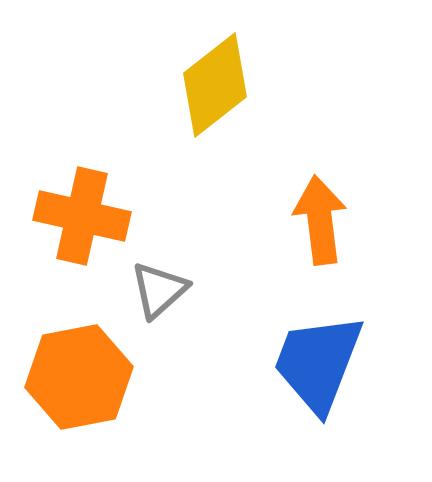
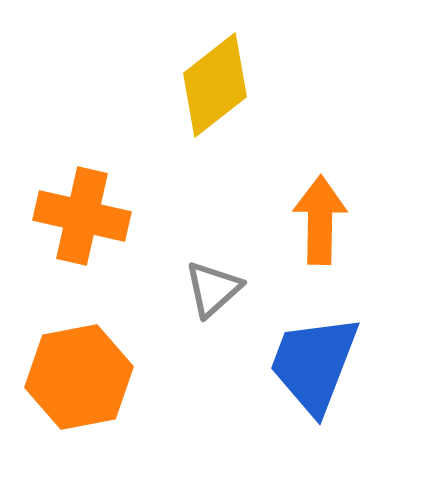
orange arrow: rotated 8 degrees clockwise
gray triangle: moved 54 px right, 1 px up
blue trapezoid: moved 4 px left, 1 px down
